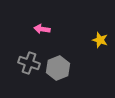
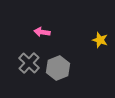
pink arrow: moved 3 px down
gray cross: rotated 25 degrees clockwise
